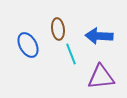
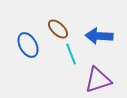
brown ellipse: rotated 40 degrees counterclockwise
purple triangle: moved 3 px left, 3 px down; rotated 12 degrees counterclockwise
